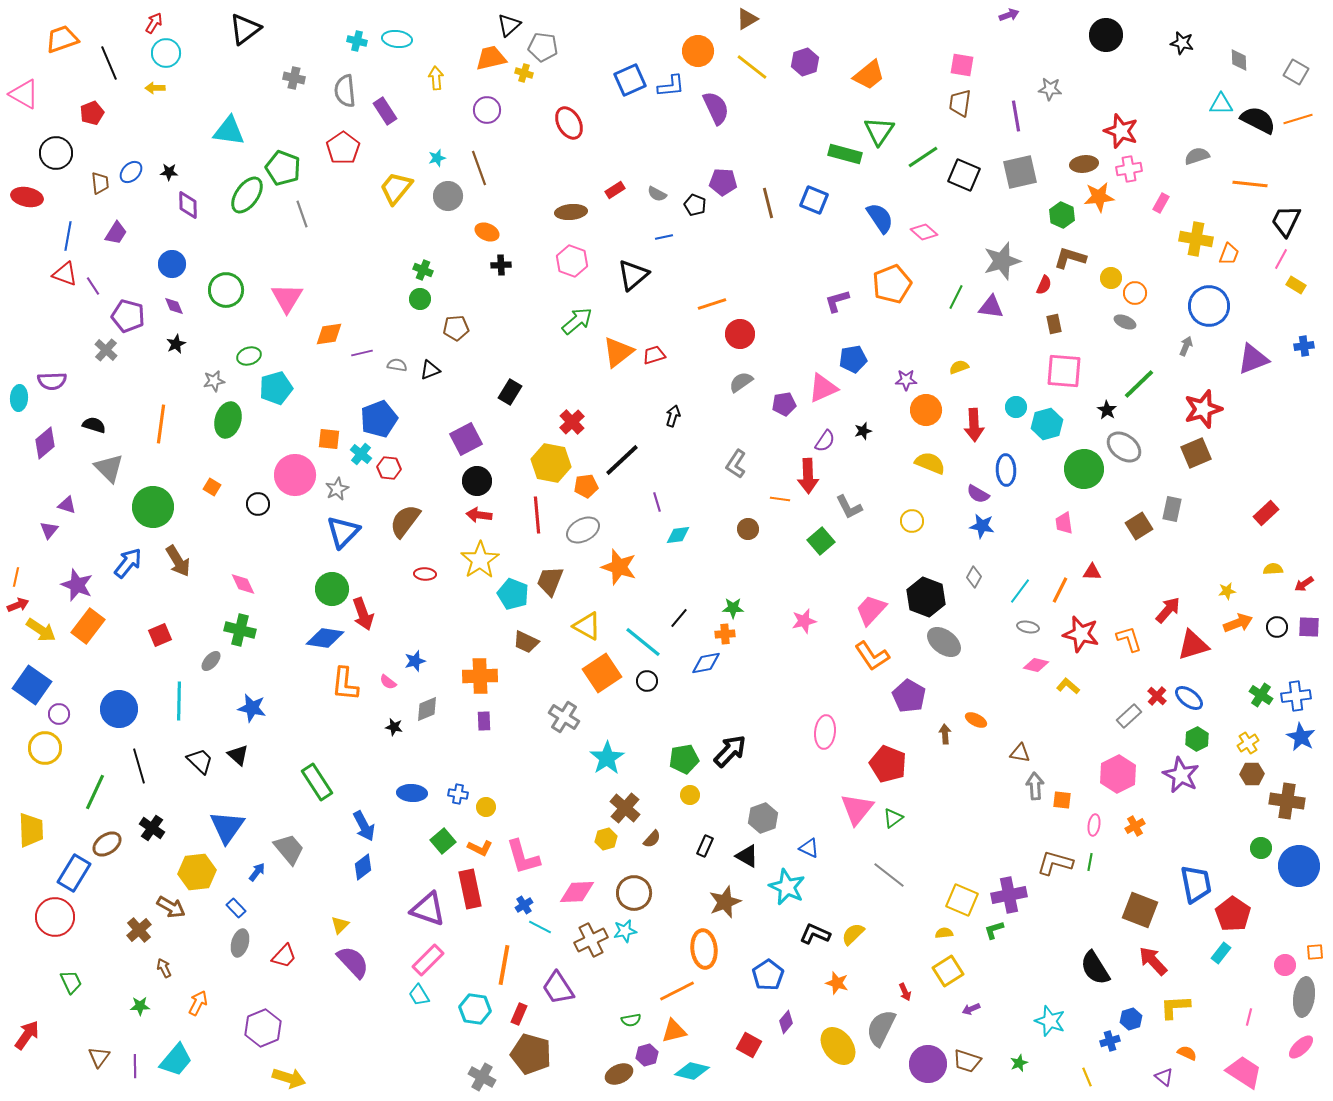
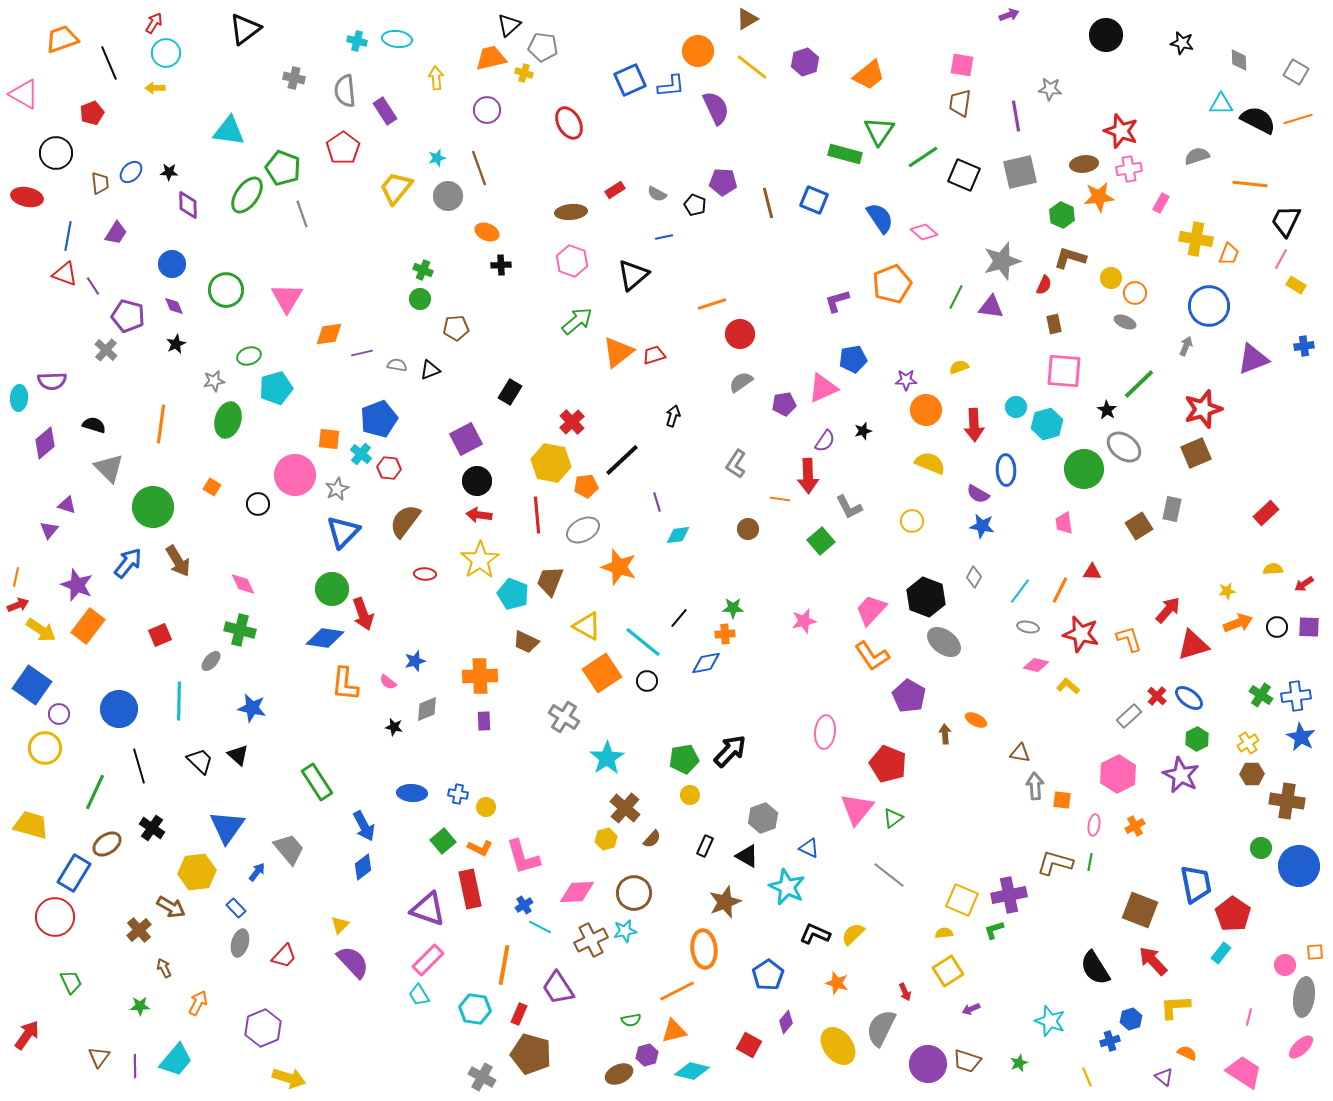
yellow trapezoid at (31, 830): moved 5 px up; rotated 72 degrees counterclockwise
